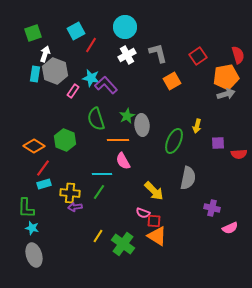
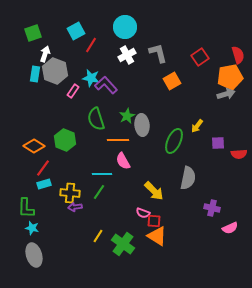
red square at (198, 56): moved 2 px right, 1 px down
orange pentagon at (226, 77): moved 4 px right
yellow arrow at (197, 126): rotated 24 degrees clockwise
